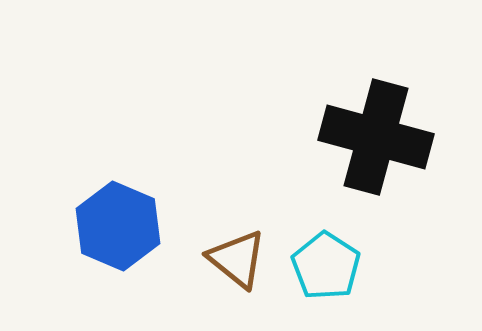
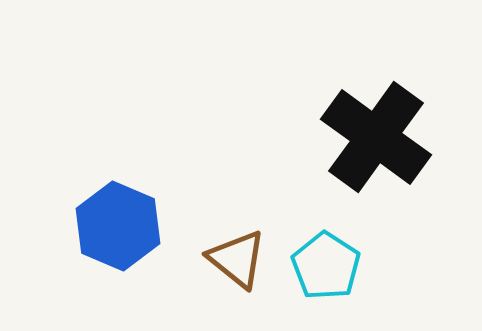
black cross: rotated 21 degrees clockwise
